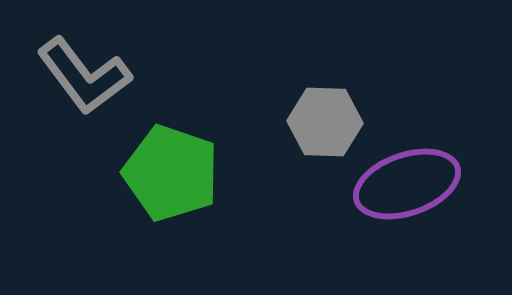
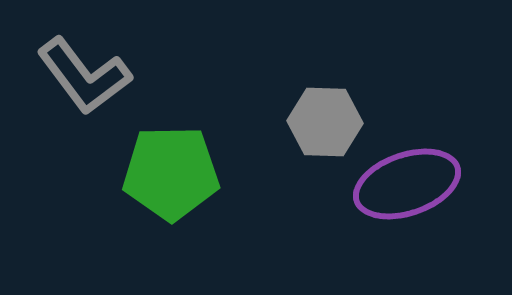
green pentagon: rotated 20 degrees counterclockwise
